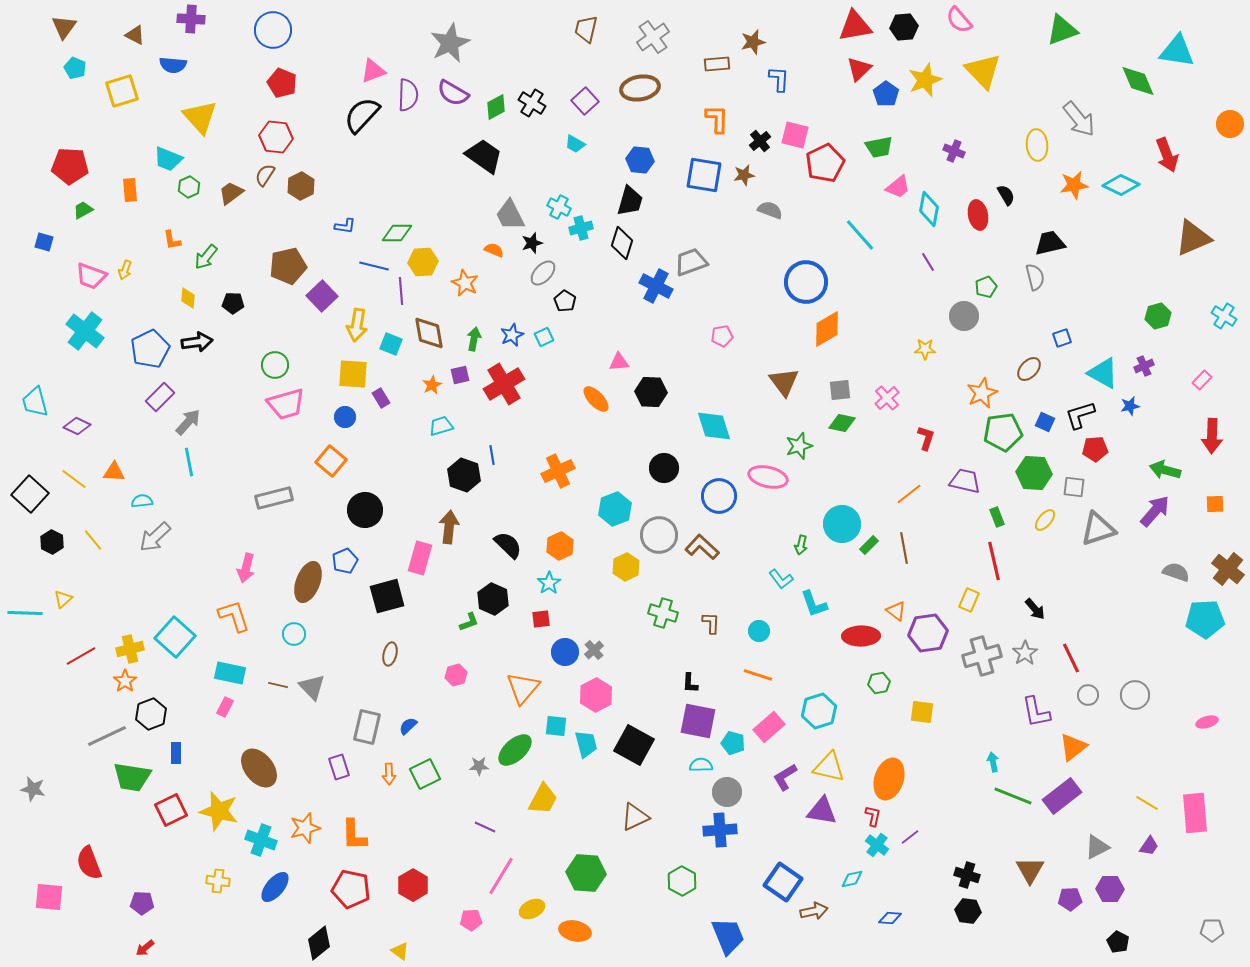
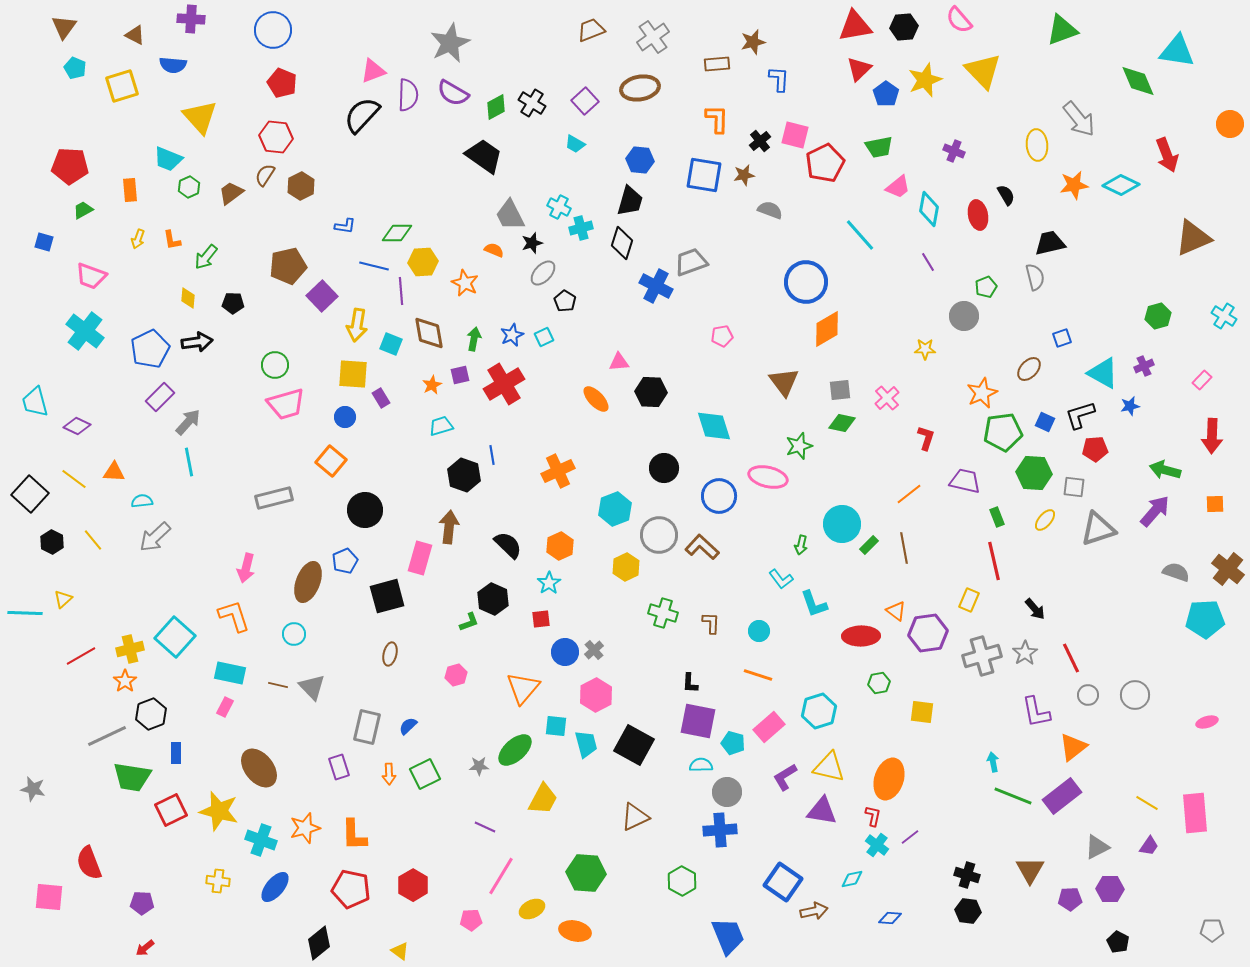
brown trapezoid at (586, 29): moved 5 px right, 1 px down; rotated 56 degrees clockwise
yellow square at (122, 91): moved 5 px up
yellow arrow at (125, 270): moved 13 px right, 31 px up
